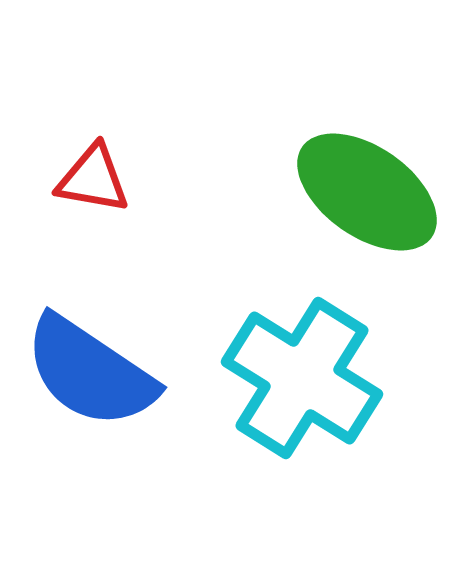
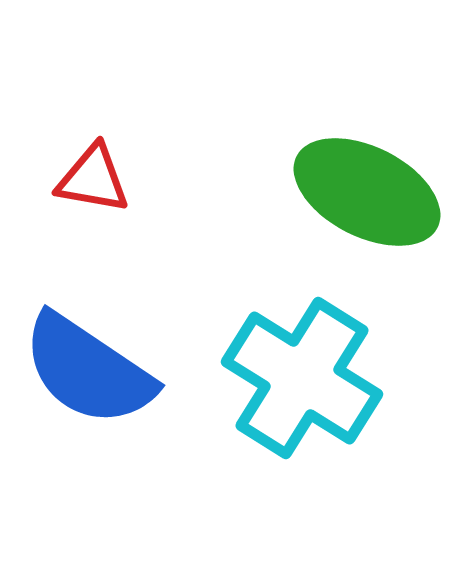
green ellipse: rotated 8 degrees counterclockwise
blue semicircle: moved 2 px left, 2 px up
